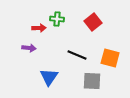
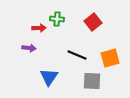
orange square: rotated 30 degrees counterclockwise
